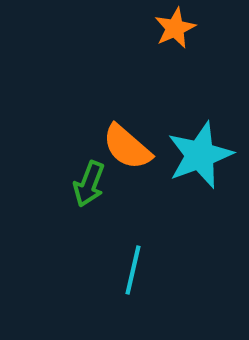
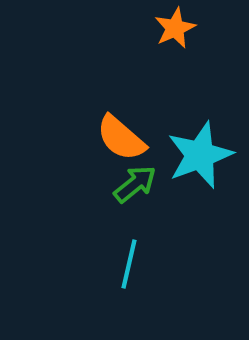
orange semicircle: moved 6 px left, 9 px up
green arrow: moved 46 px right; rotated 150 degrees counterclockwise
cyan line: moved 4 px left, 6 px up
